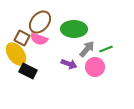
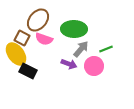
brown ellipse: moved 2 px left, 2 px up
pink semicircle: moved 5 px right
gray arrow: moved 6 px left
pink circle: moved 1 px left, 1 px up
